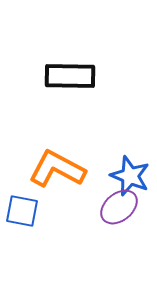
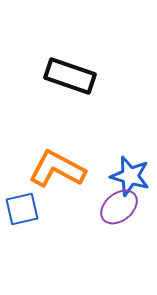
black rectangle: rotated 18 degrees clockwise
blue star: rotated 6 degrees counterclockwise
blue square: moved 2 px up; rotated 24 degrees counterclockwise
